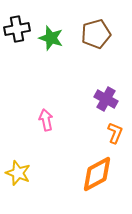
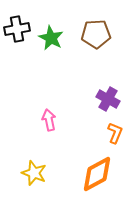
brown pentagon: rotated 12 degrees clockwise
green star: rotated 10 degrees clockwise
purple cross: moved 2 px right
pink arrow: moved 3 px right
yellow star: moved 16 px right
